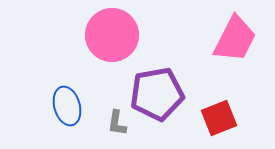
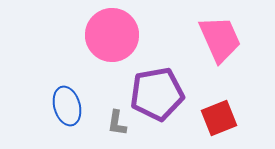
pink trapezoid: moved 15 px left; rotated 51 degrees counterclockwise
